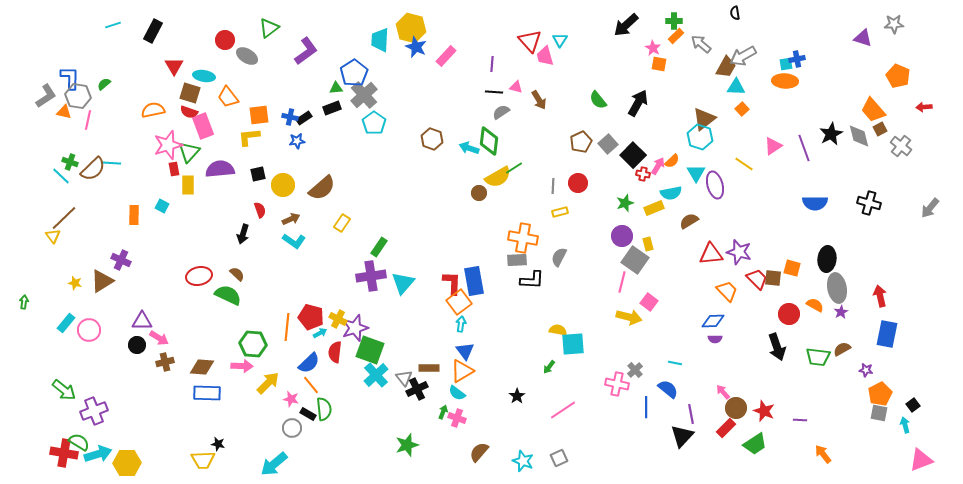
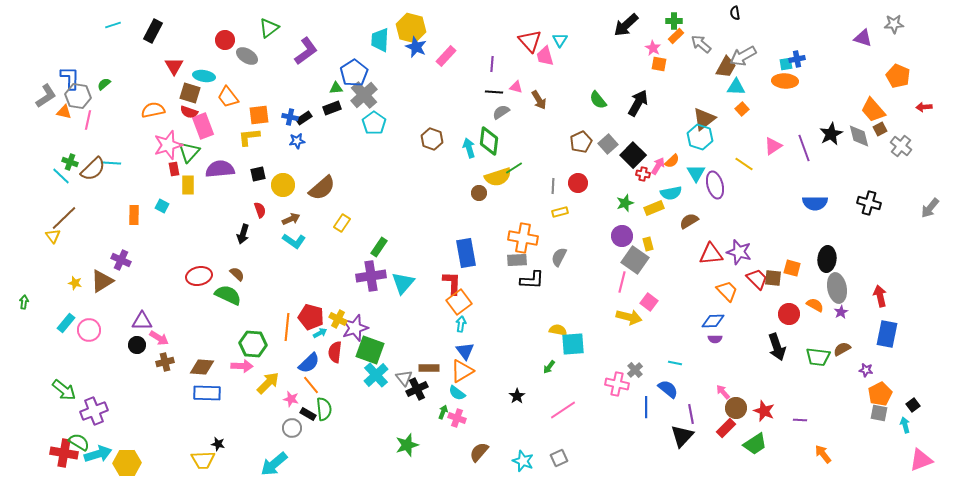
cyan arrow at (469, 148): rotated 54 degrees clockwise
yellow semicircle at (498, 177): rotated 12 degrees clockwise
blue rectangle at (474, 281): moved 8 px left, 28 px up
